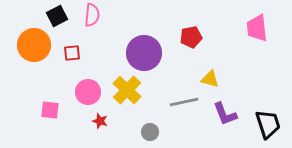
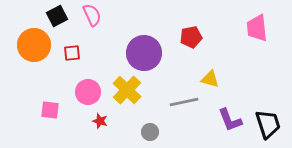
pink semicircle: rotated 30 degrees counterclockwise
purple L-shape: moved 5 px right, 6 px down
